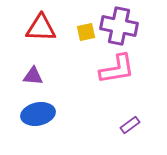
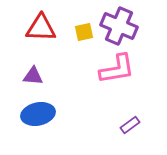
purple cross: rotated 12 degrees clockwise
yellow square: moved 2 px left
